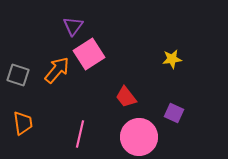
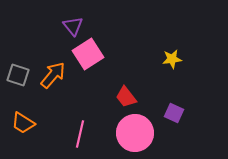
purple triangle: rotated 15 degrees counterclockwise
pink square: moved 1 px left
orange arrow: moved 4 px left, 5 px down
orange trapezoid: rotated 130 degrees clockwise
pink circle: moved 4 px left, 4 px up
